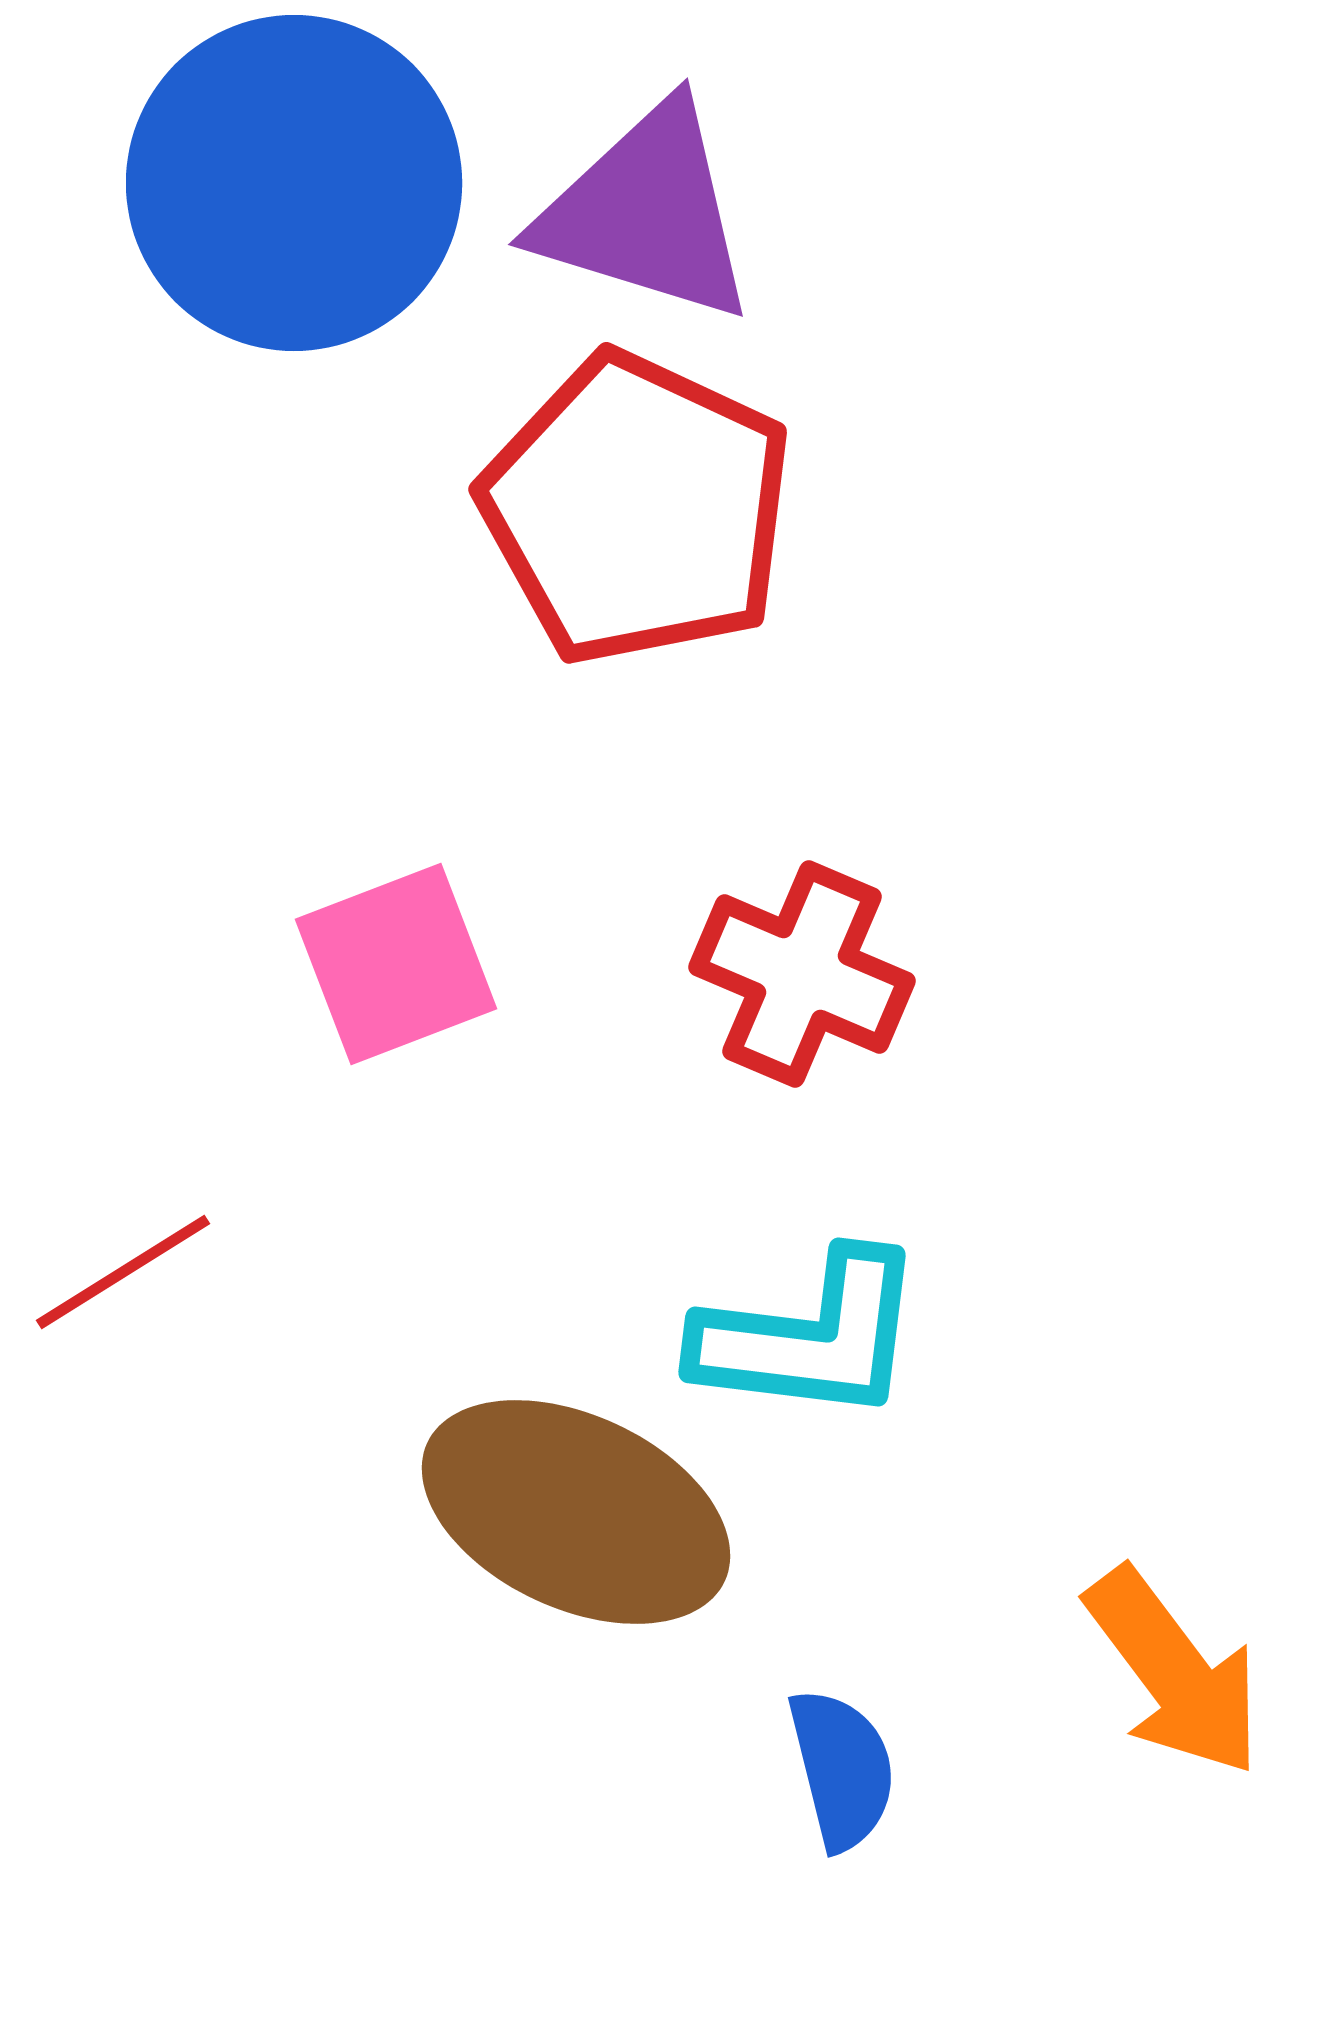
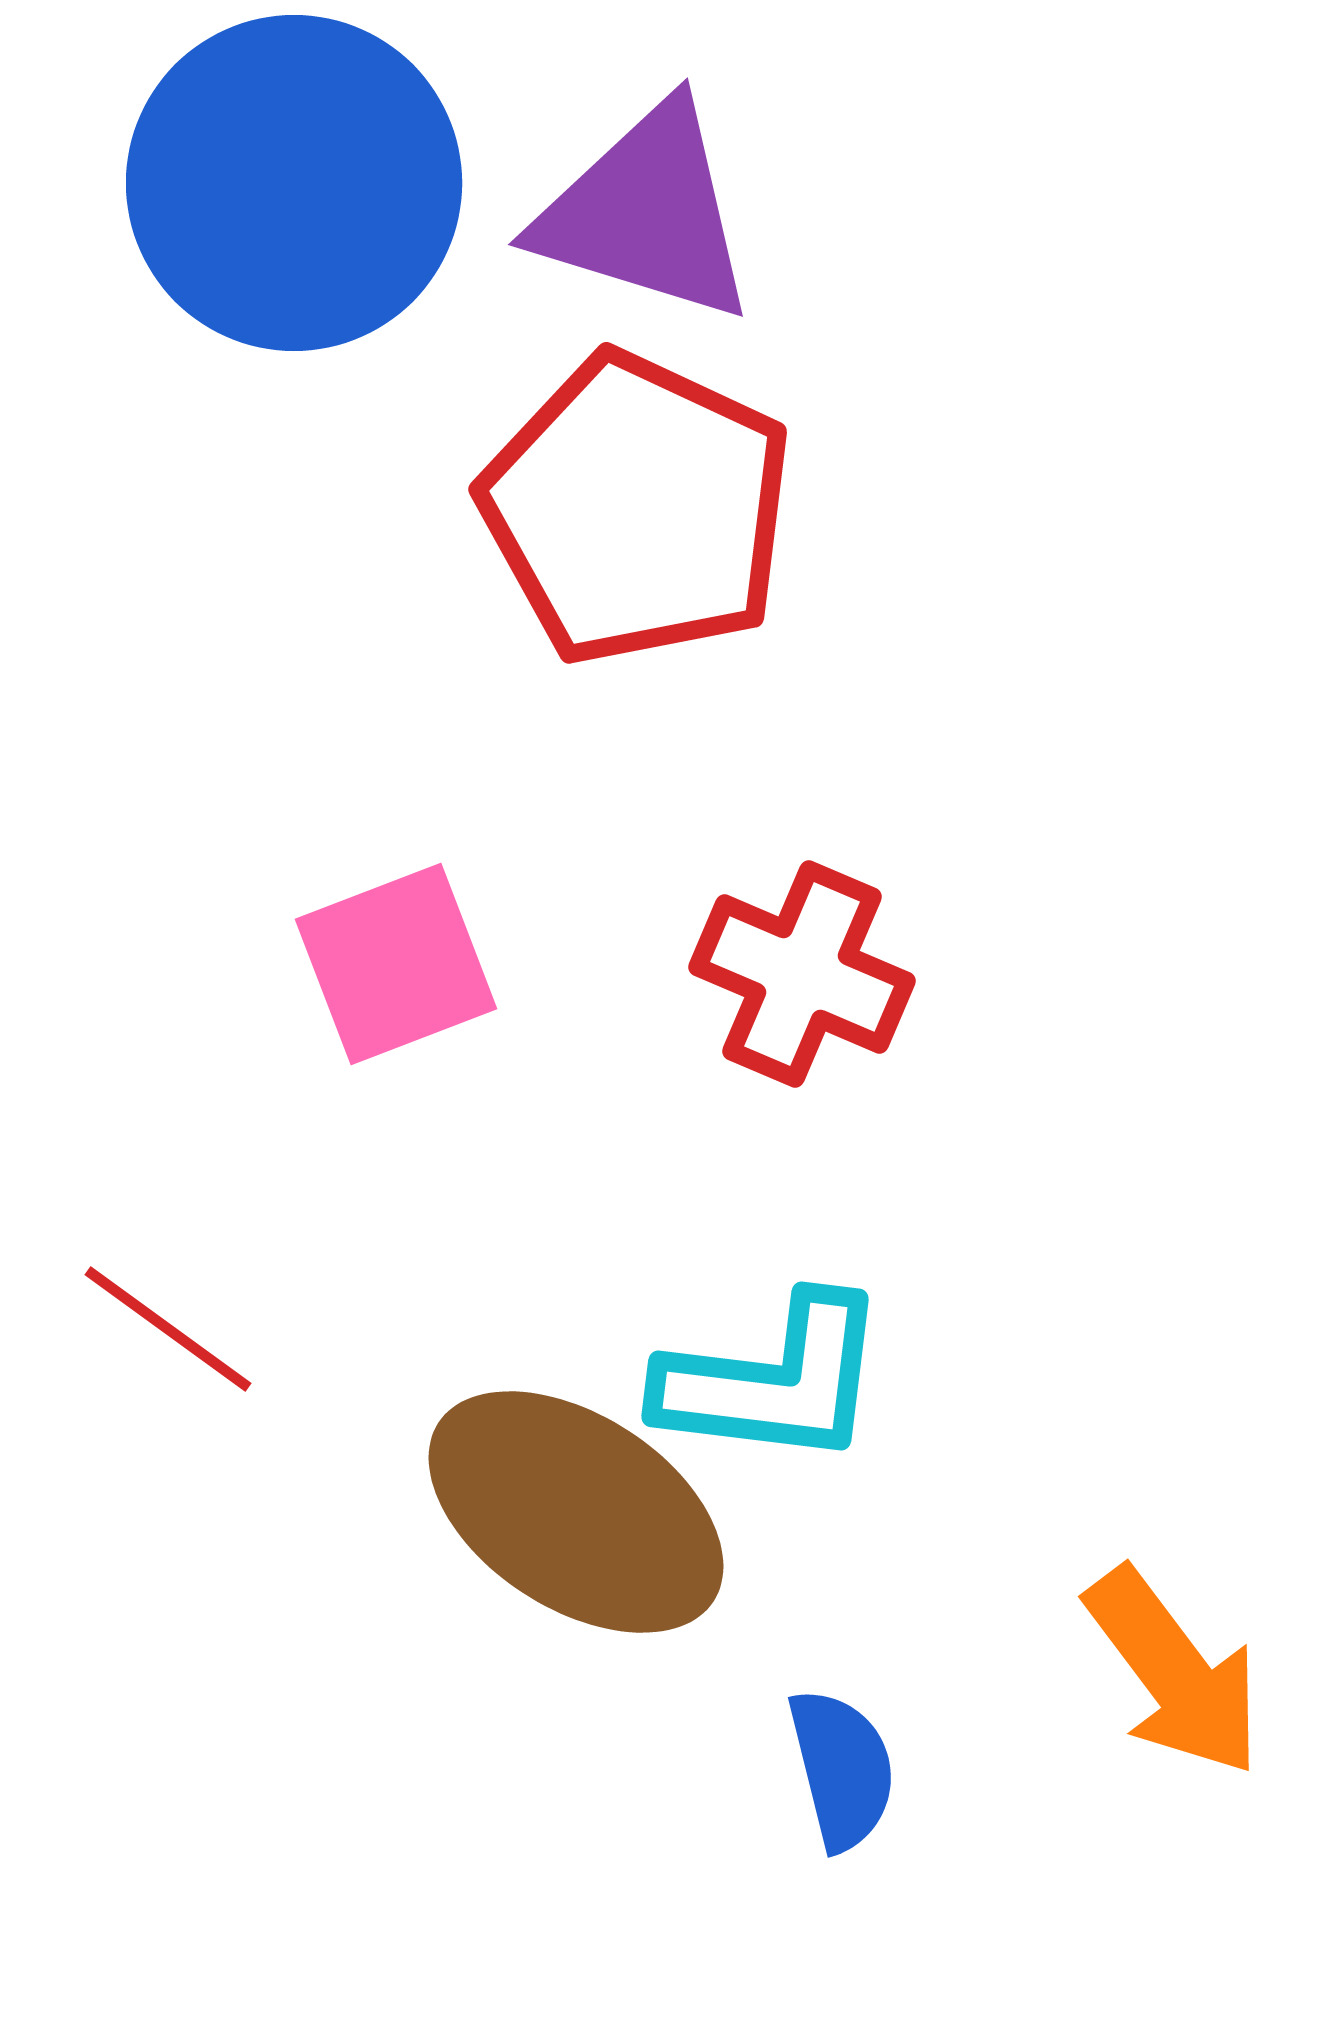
red line: moved 45 px right, 57 px down; rotated 68 degrees clockwise
cyan L-shape: moved 37 px left, 44 px down
brown ellipse: rotated 8 degrees clockwise
